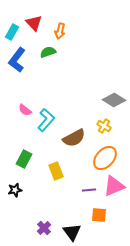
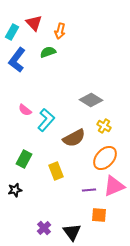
gray diamond: moved 23 px left
